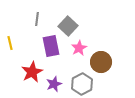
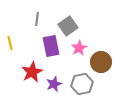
gray square: rotated 12 degrees clockwise
gray hexagon: rotated 15 degrees clockwise
